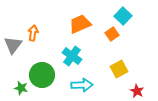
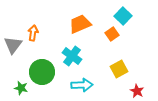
green circle: moved 3 px up
